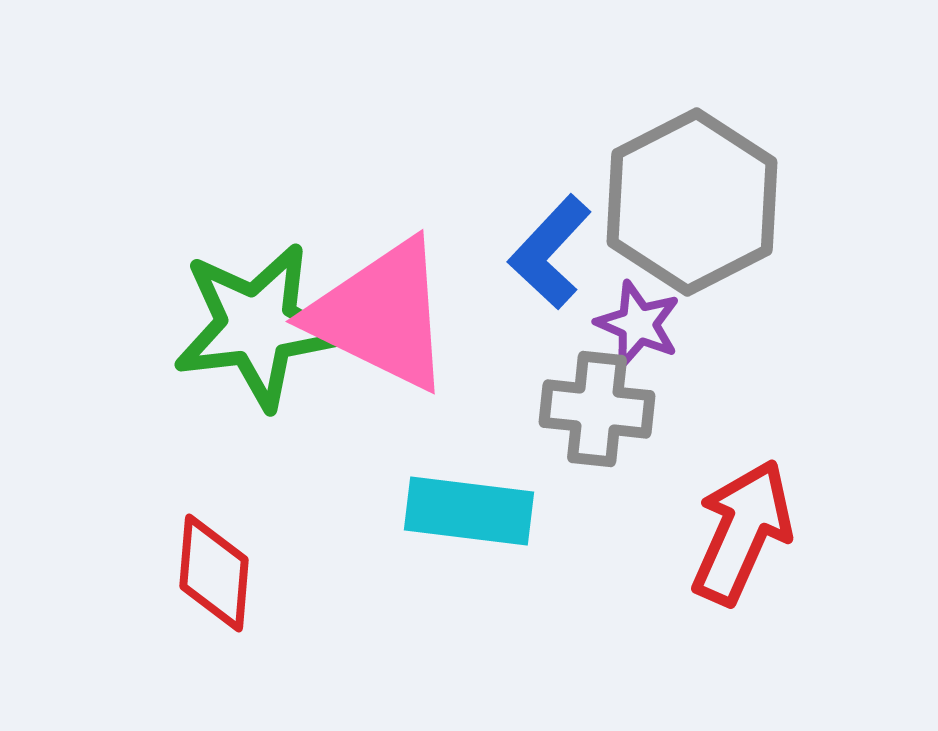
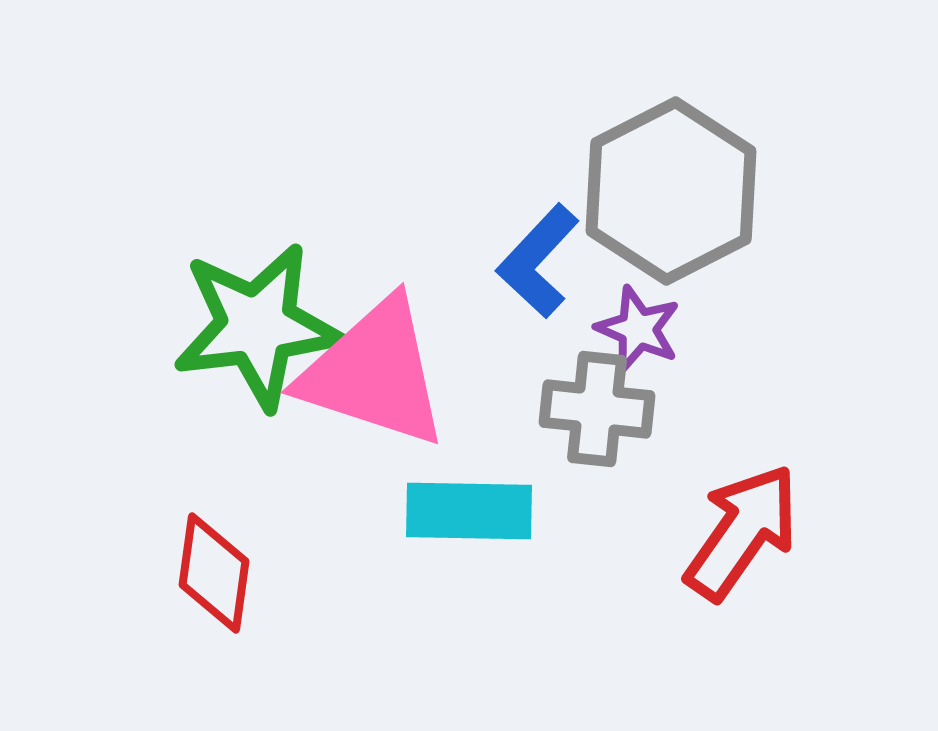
gray hexagon: moved 21 px left, 11 px up
blue L-shape: moved 12 px left, 9 px down
pink triangle: moved 7 px left, 58 px down; rotated 8 degrees counterclockwise
purple star: moved 5 px down
cyan rectangle: rotated 6 degrees counterclockwise
red arrow: rotated 11 degrees clockwise
red diamond: rotated 3 degrees clockwise
